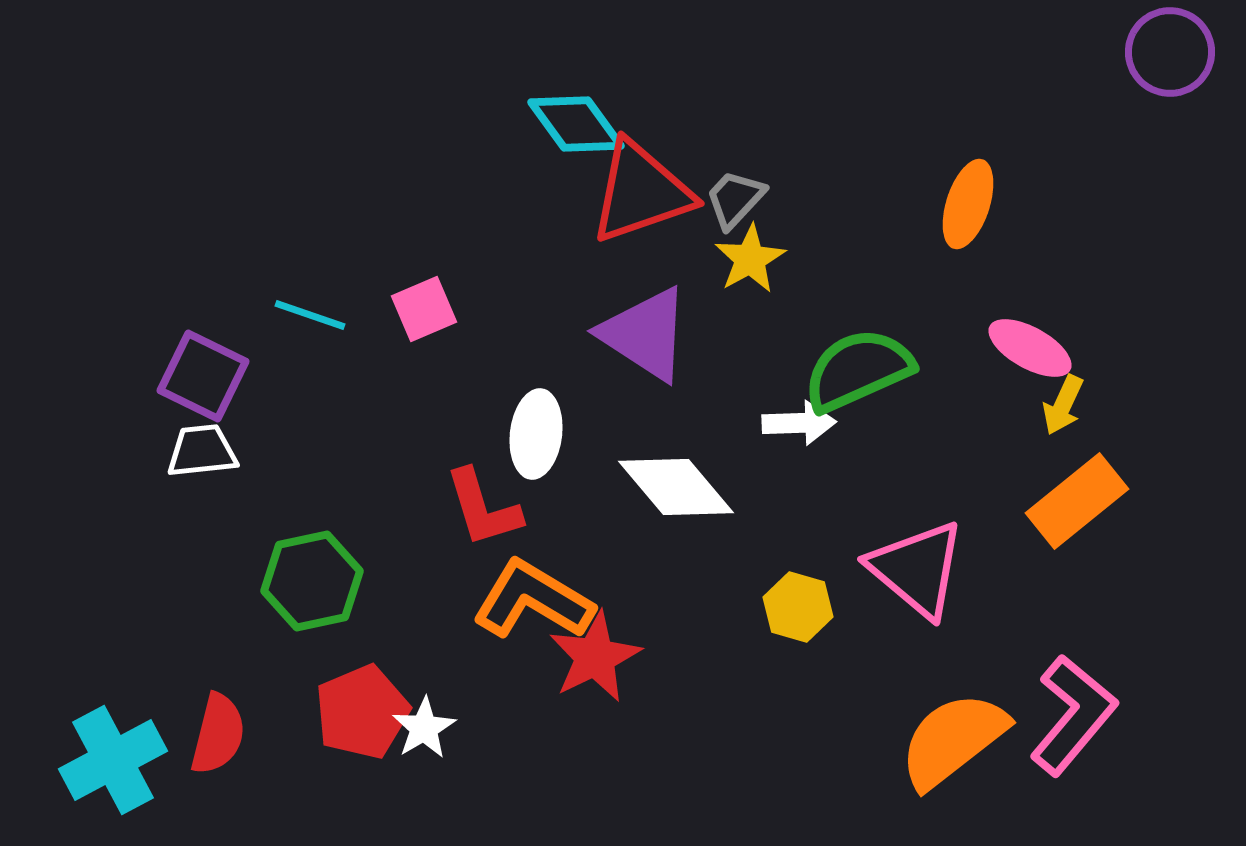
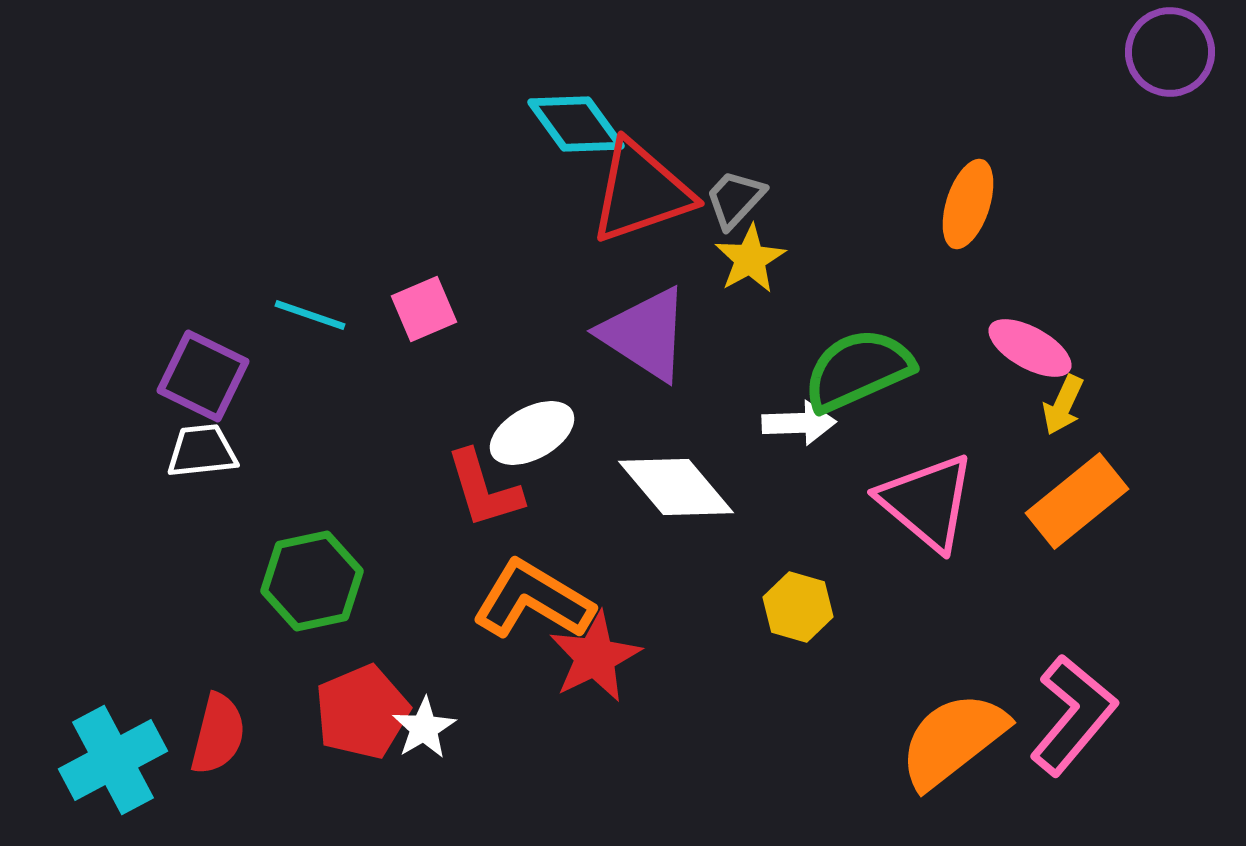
white ellipse: moved 4 px left, 1 px up; rotated 54 degrees clockwise
red L-shape: moved 1 px right, 19 px up
pink triangle: moved 10 px right, 67 px up
